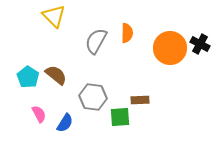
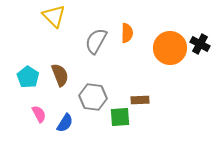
brown semicircle: moved 4 px right; rotated 30 degrees clockwise
